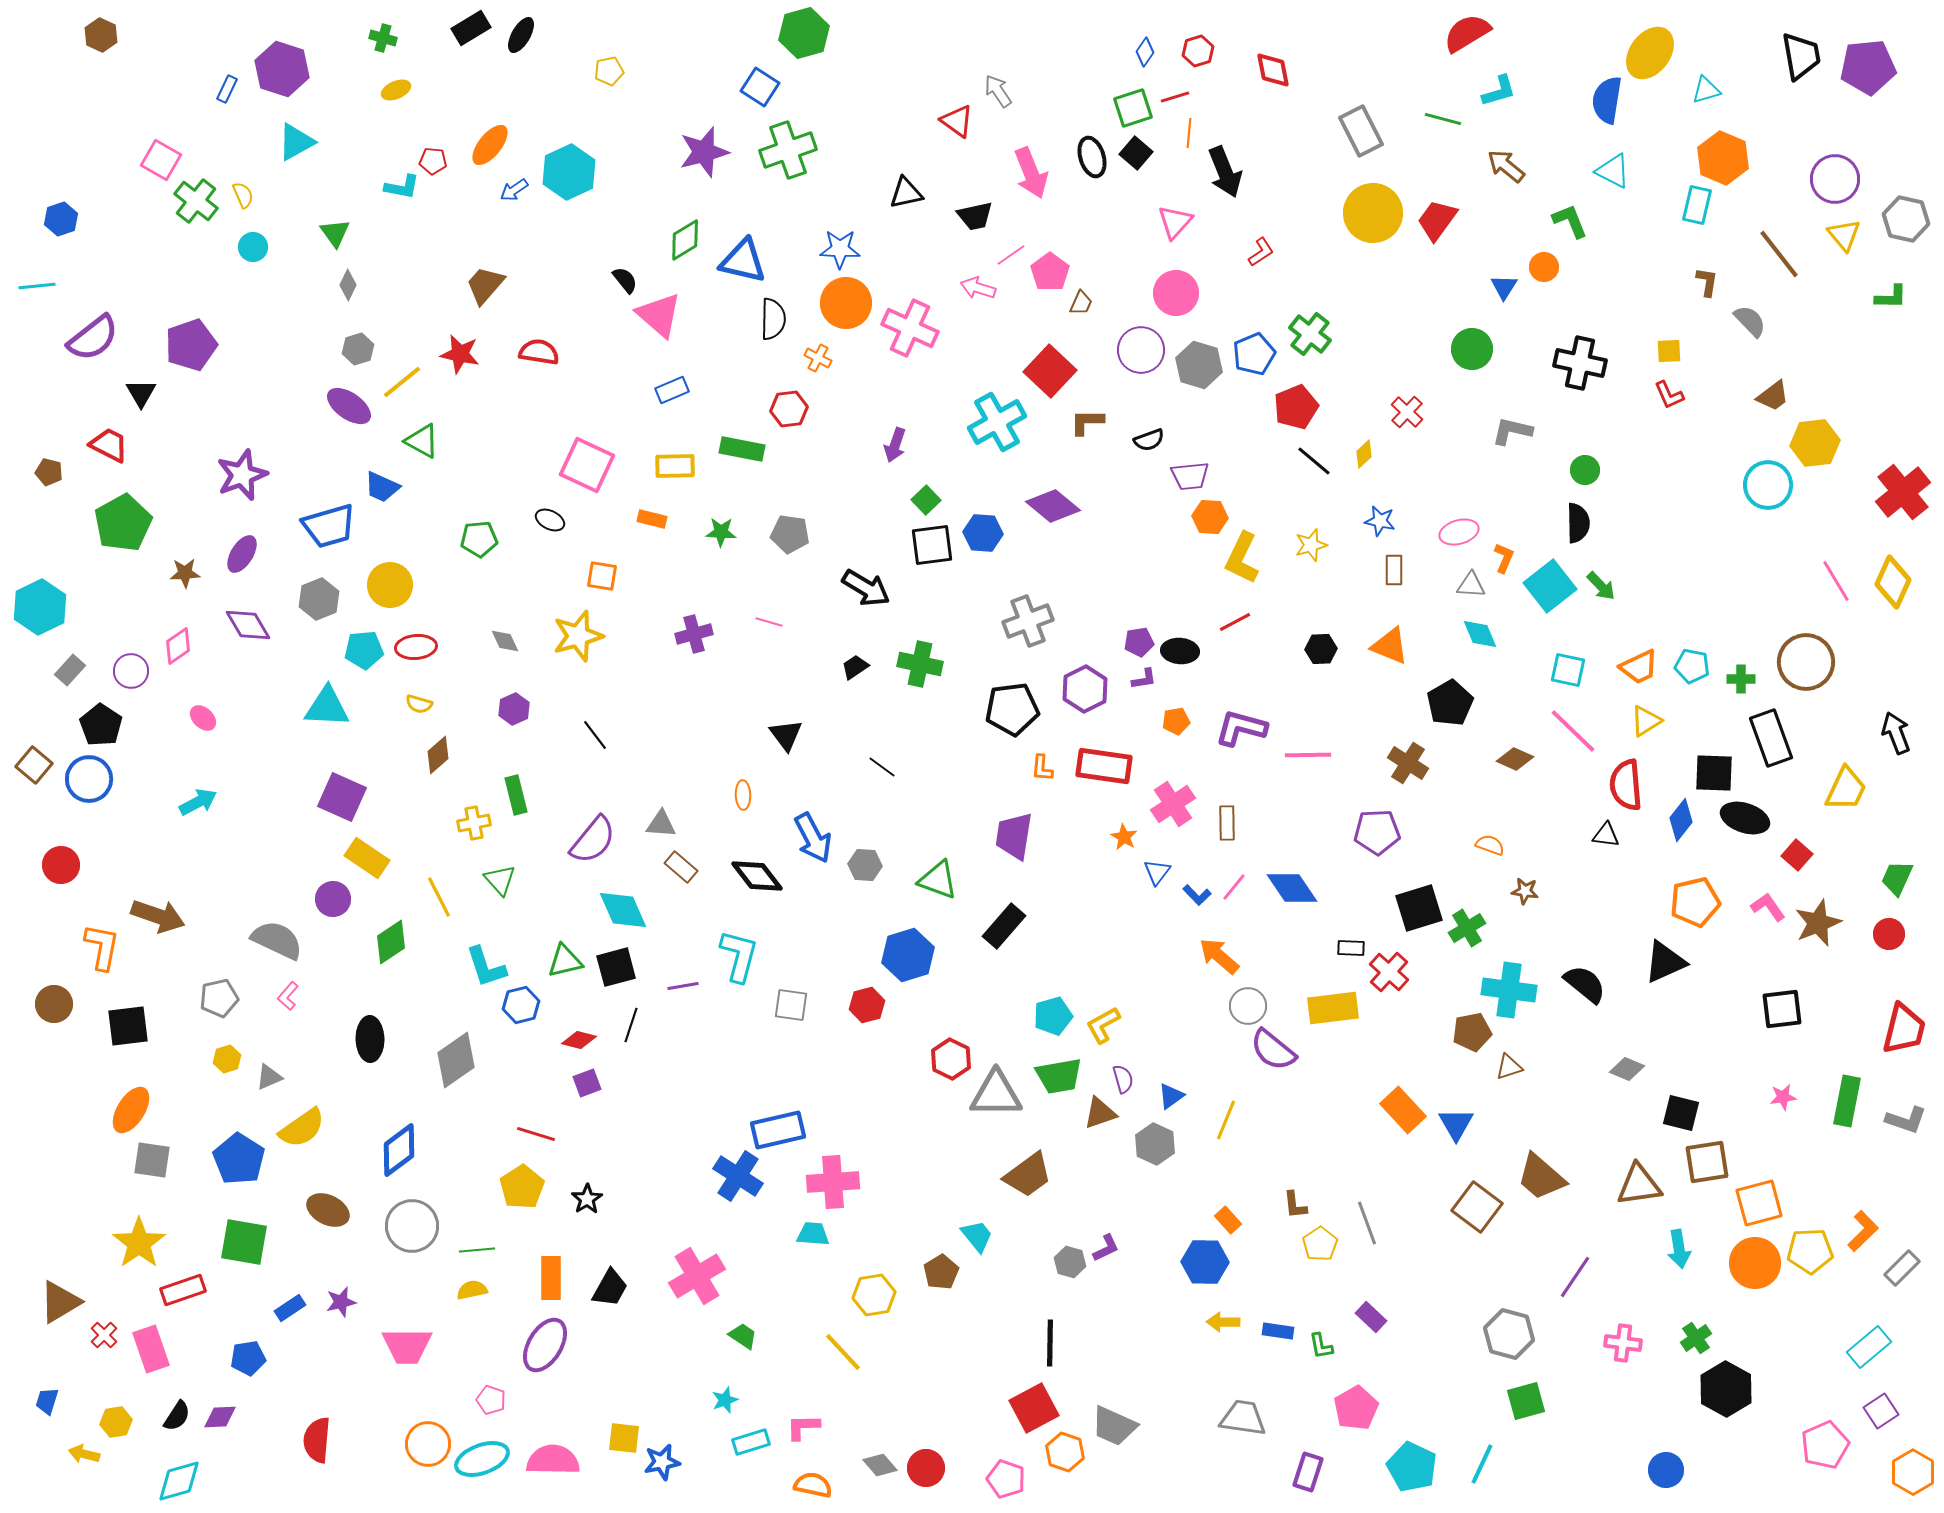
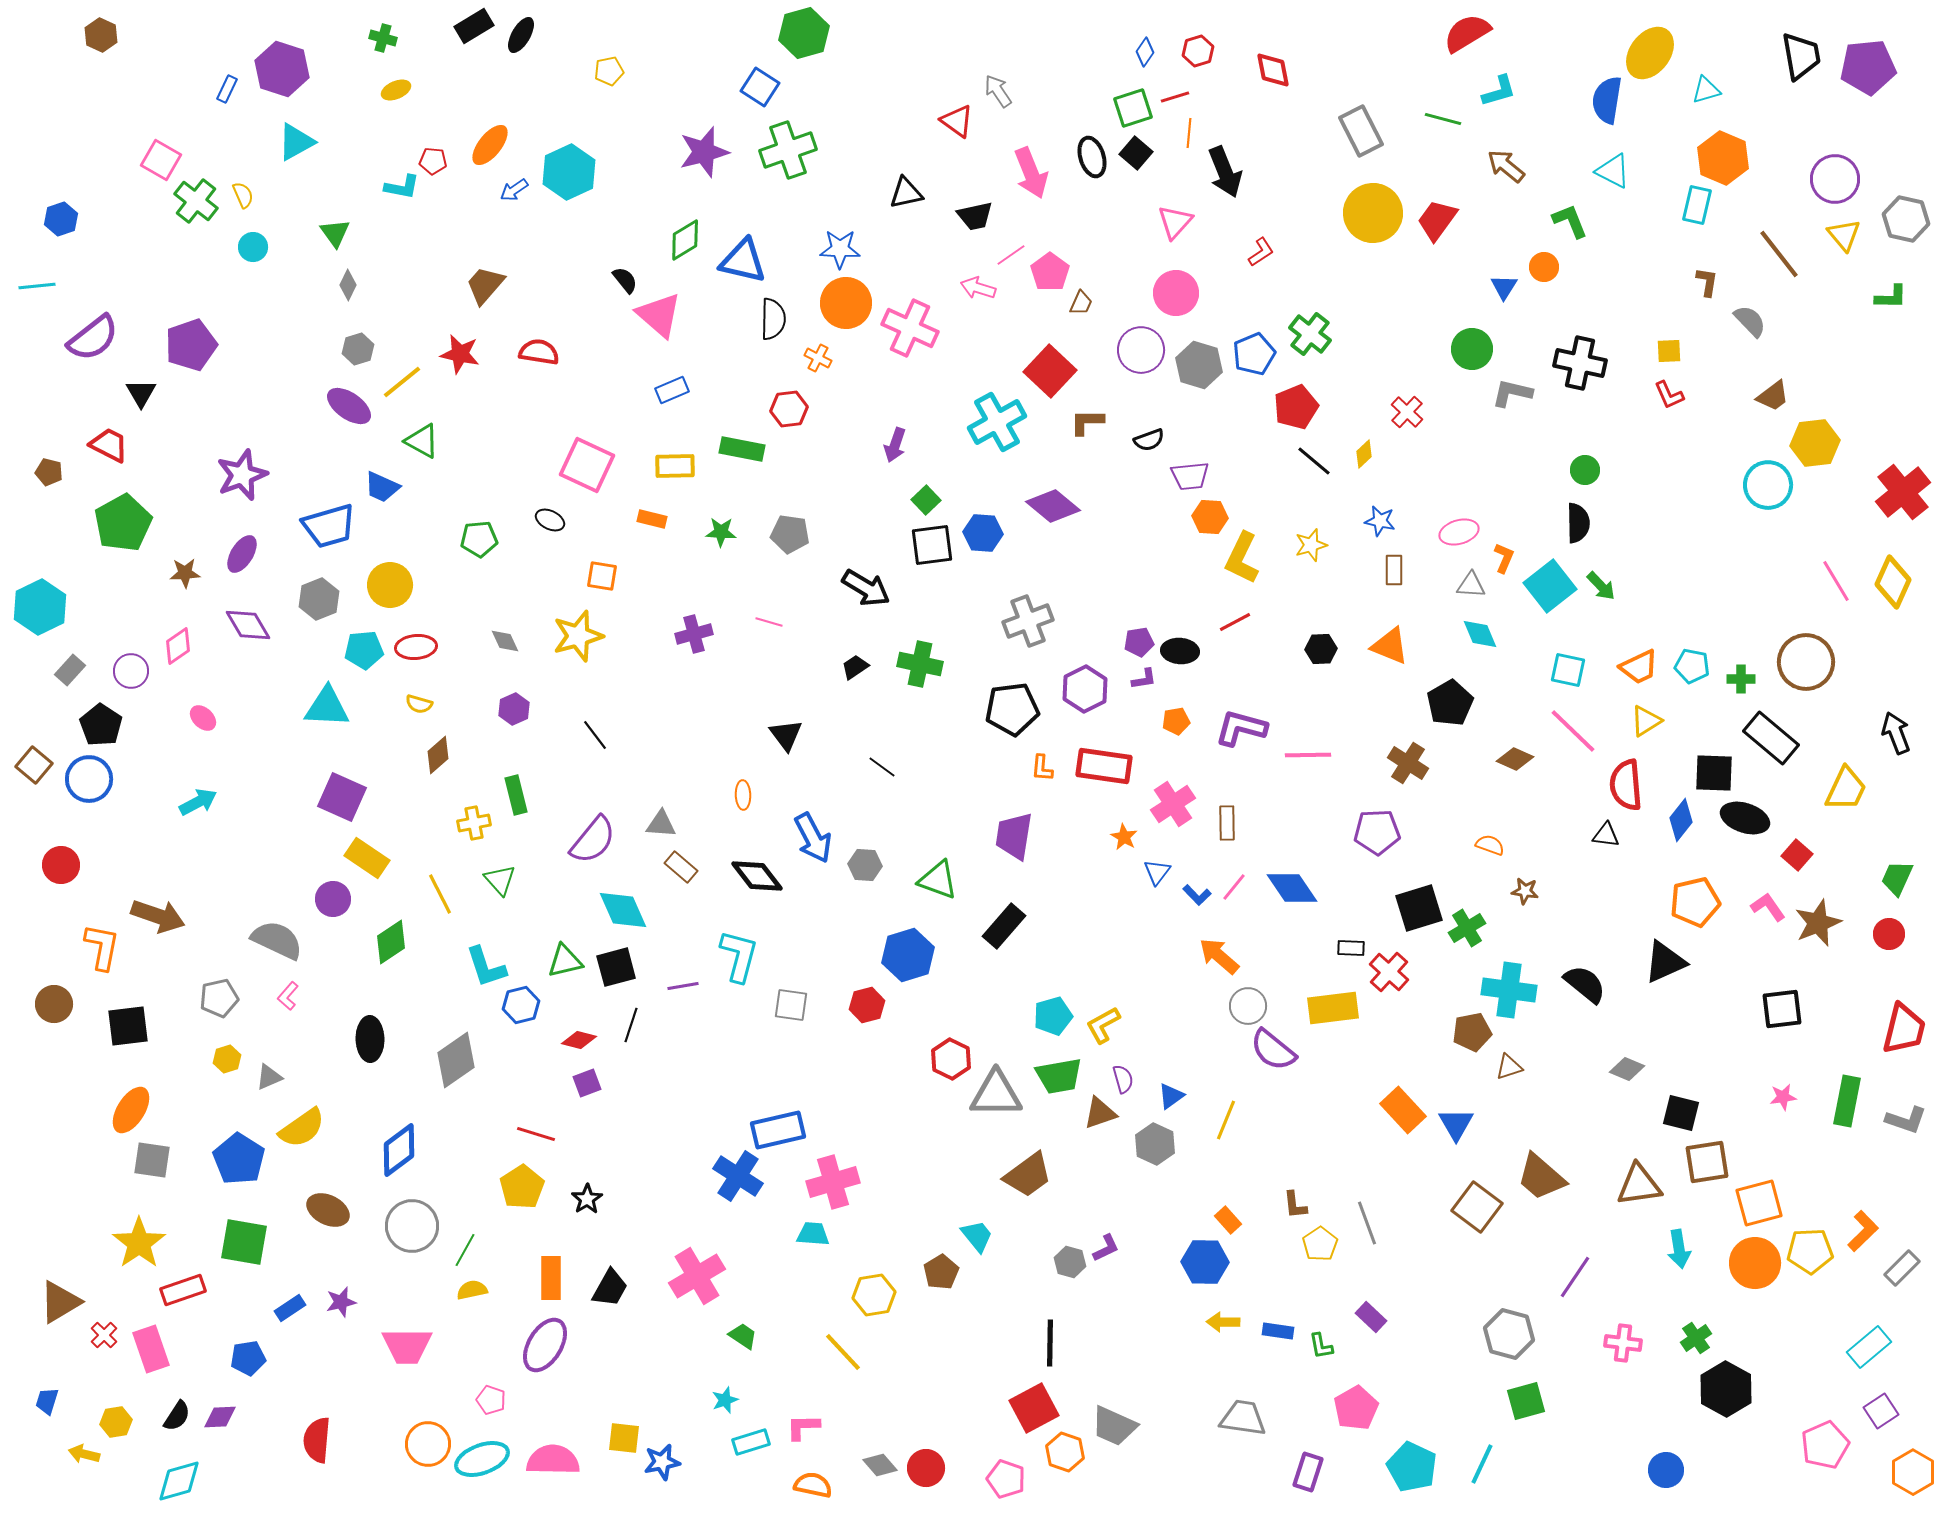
black rectangle at (471, 28): moved 3 px right, 2 px up
gray L-shape at (1512, 431): moved 38 px up
black rectangle at (1771, 738): rotated 30 degrees counterclockwise
yellow line at (439, 897): moved 1 px right, 3 px up
pink cross at (833, 1182): rotated 12 degrees counterclockwise
green line at (477, 1250): moved 12 px left; rotated 56 degrees counterclockwise
